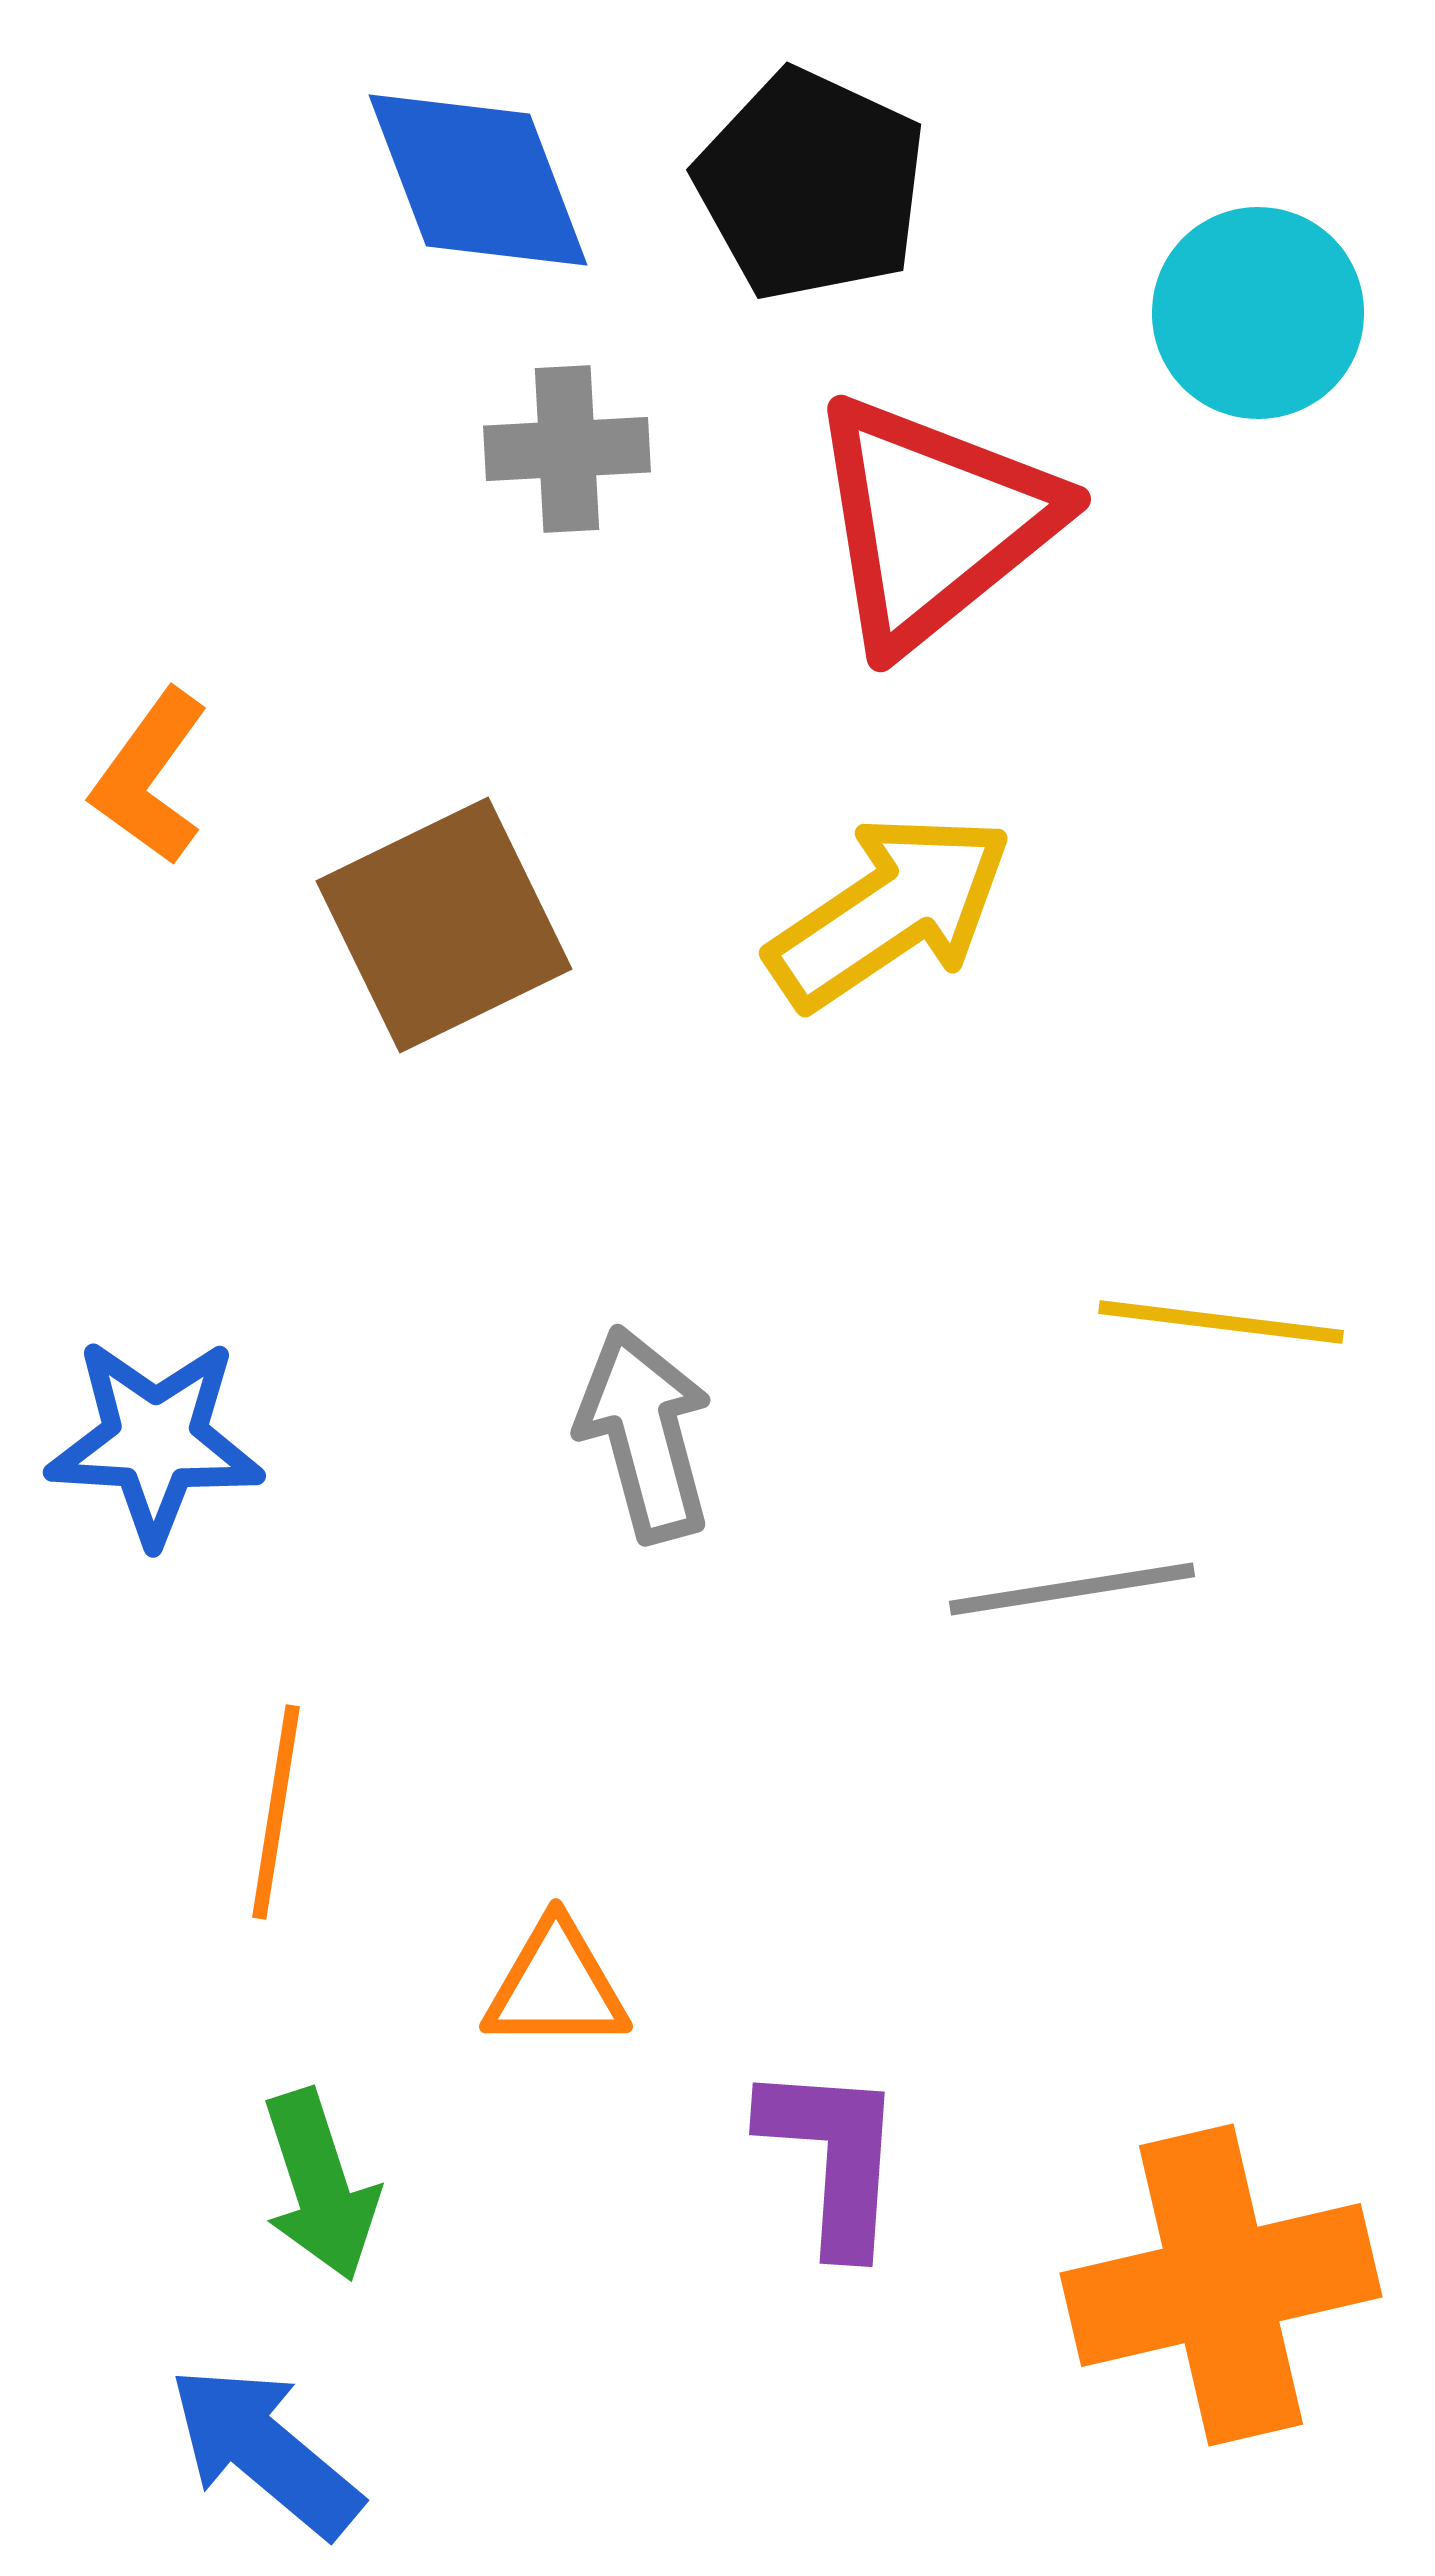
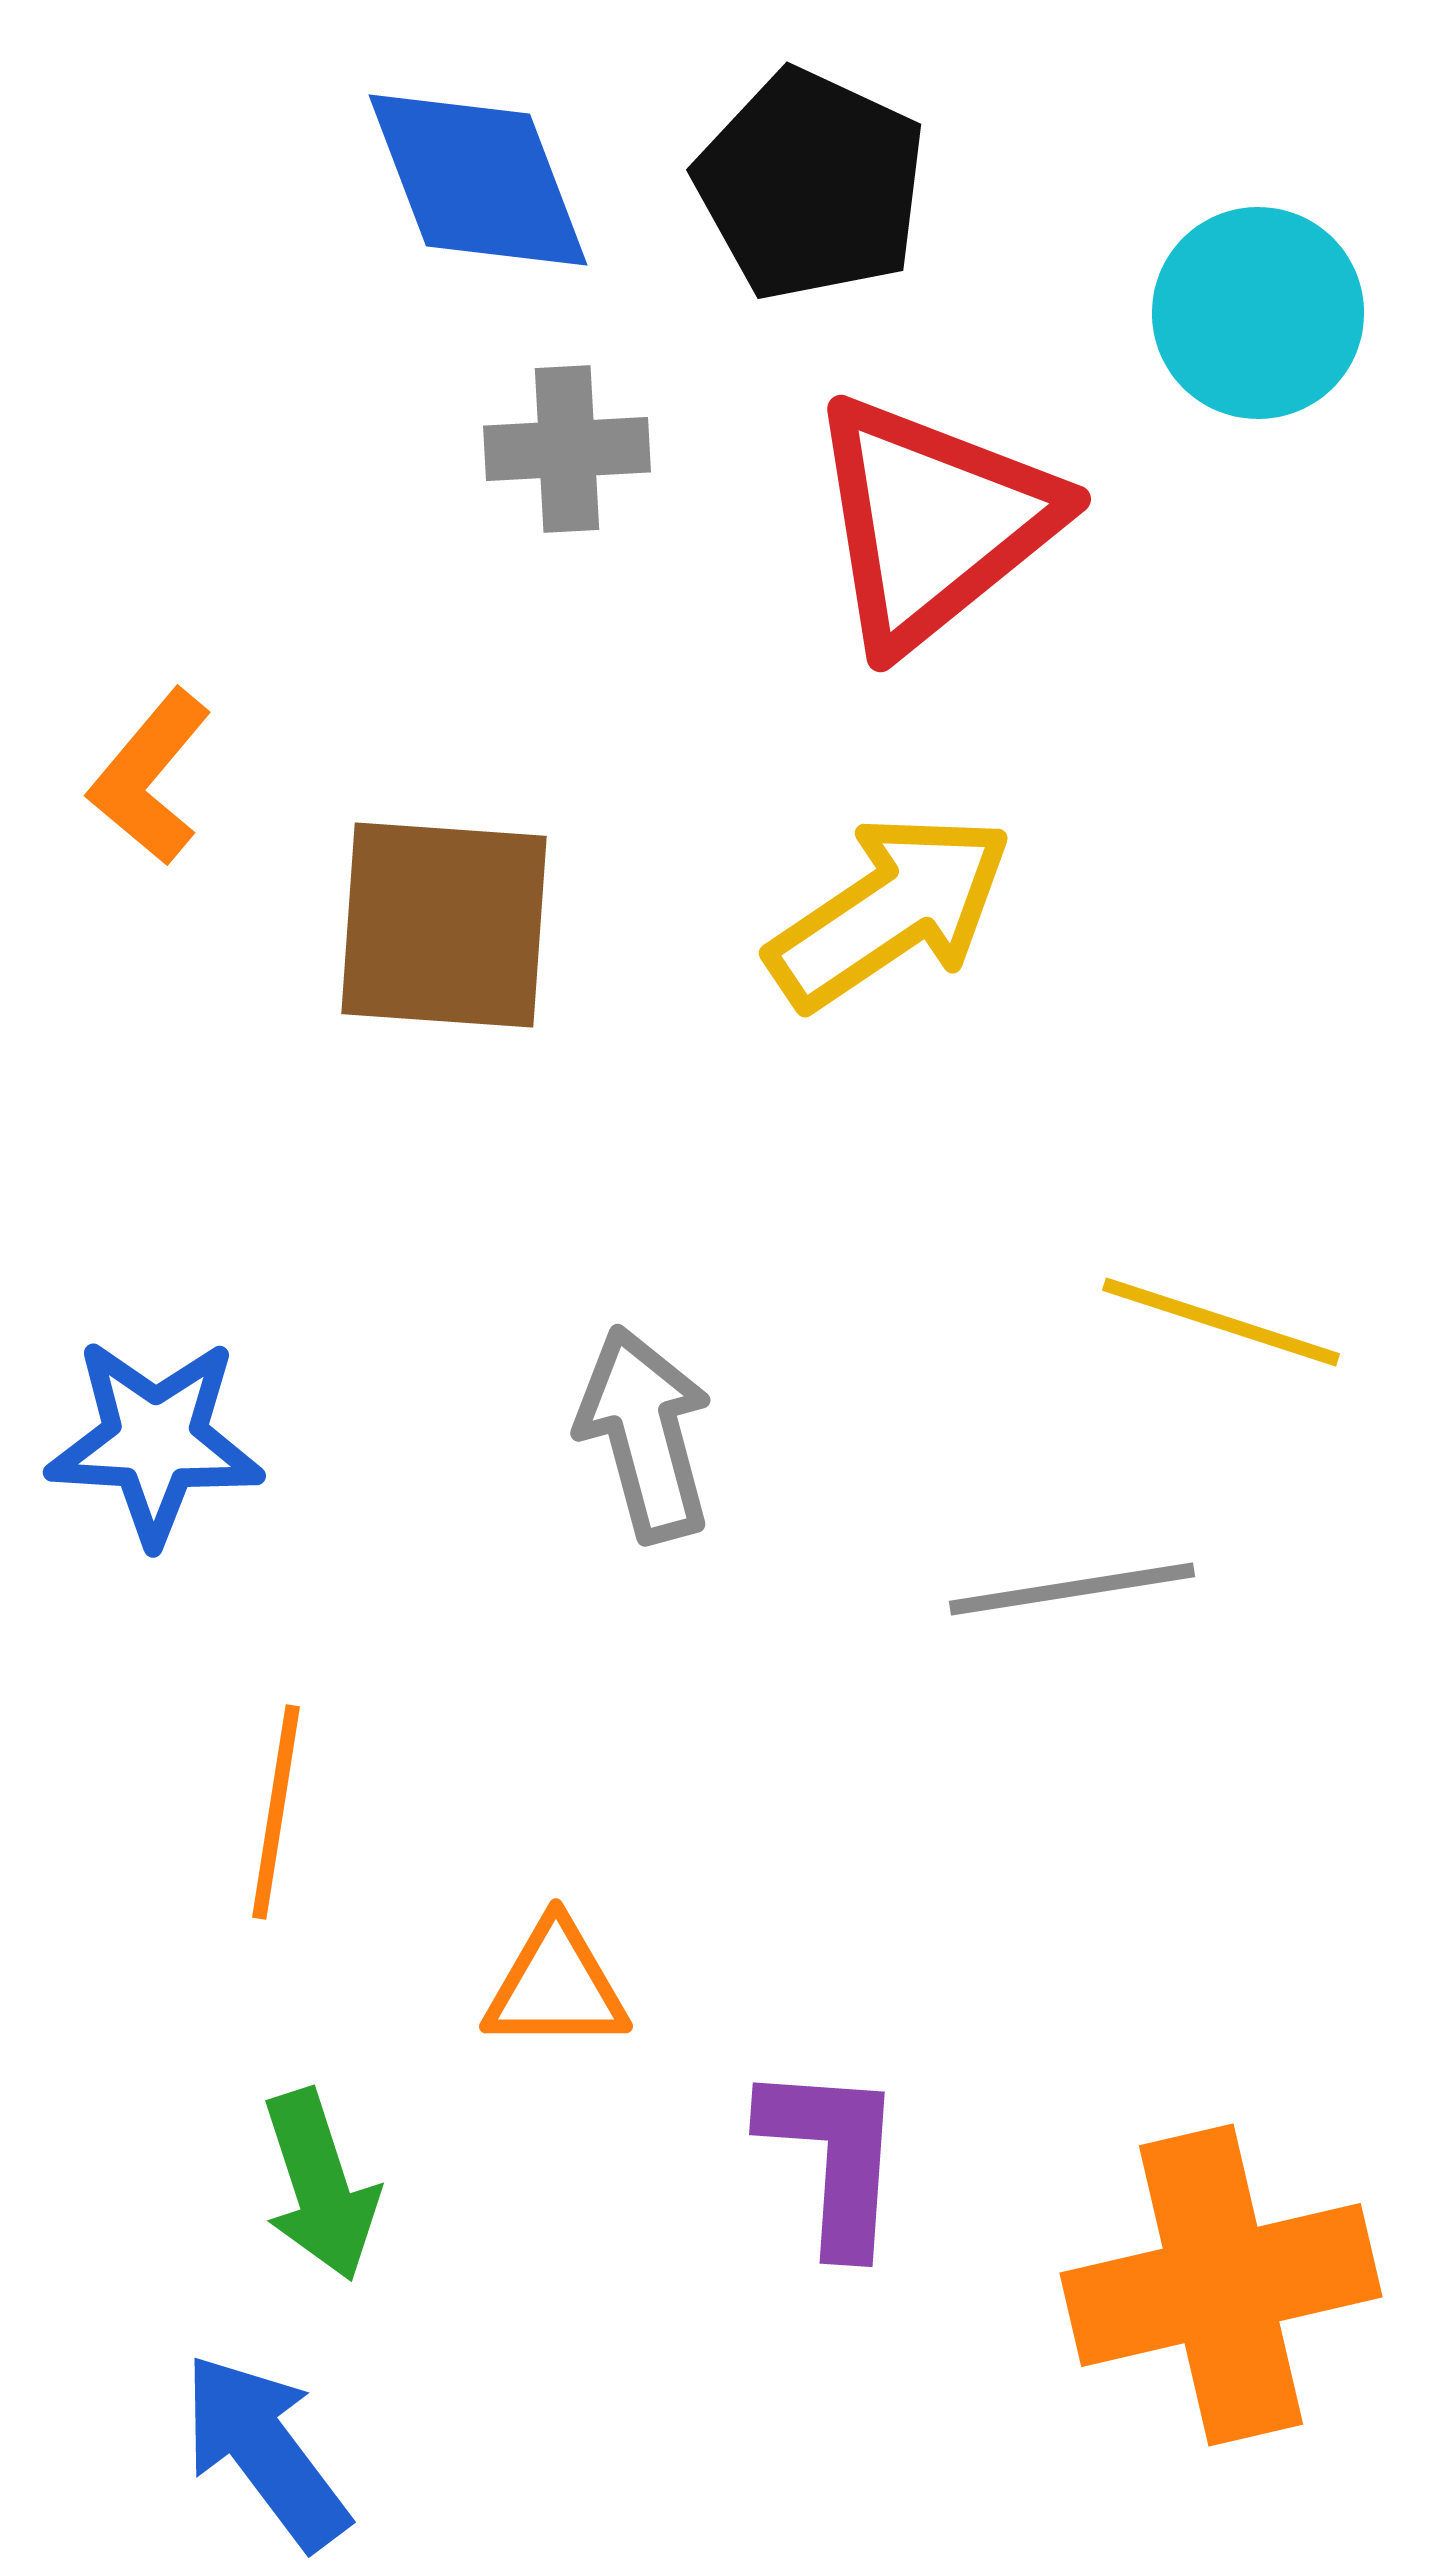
orange L-shape: rotated 4 degrees clockwise
brown square: rotated 30 degrees clockwise
yellow line: rotated 11 degrees clockwise
blue arrow: rotated 13 degrees clockwise
